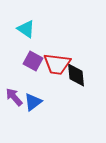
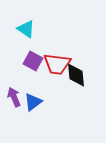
purple arrow: rotated 18 degrees clockwise
